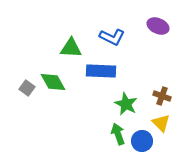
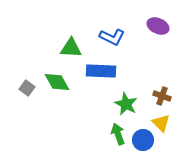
green diamond: moved 4 px right
blue circle: moved 1 px right, 1 px up
